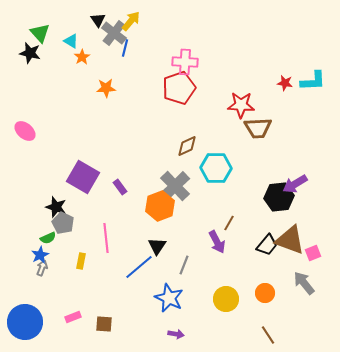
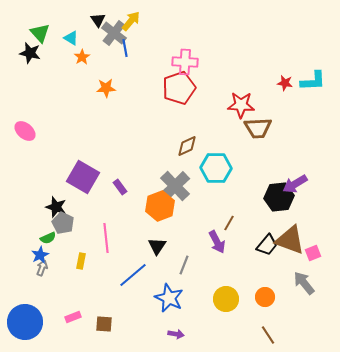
cyan triangle at (71, 41): moved 3 px up
blue line at (125, 48): rotated 24 degrees counterclockwise
blue line at (139, 267): moved 6 px left, 8 px down
orange circle at (265, 293): moved 4 px down
